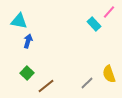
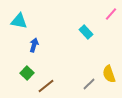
pink line: moved 2 px right, 2 px down
cyan rectangle: moved 8 px left, 8 px down
blue arrow: moved 6 px right, 4 px down
gray line: moved 2 px right, 1 px down
